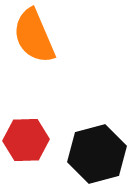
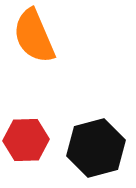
black hexagon: moved 1 px left, 6 px up
